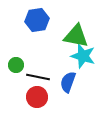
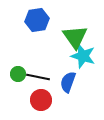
green triangle: moved 1 px left, 1 px down; rotated 44 degrees clockwise
green circle: moved 2 px right, 9 px down
red circle: moved 4 px right, 3 px down
